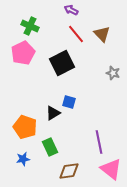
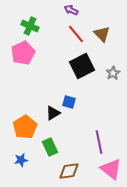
black square: moved 20 px right, 3 px down
gray star: rotated 24 degrees clockwise
orange pentagon: rotated 20 degrees clockwise
blue star: moved 2 px left, 1 px down
